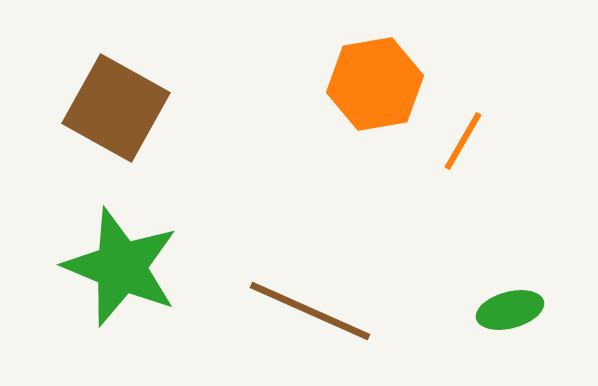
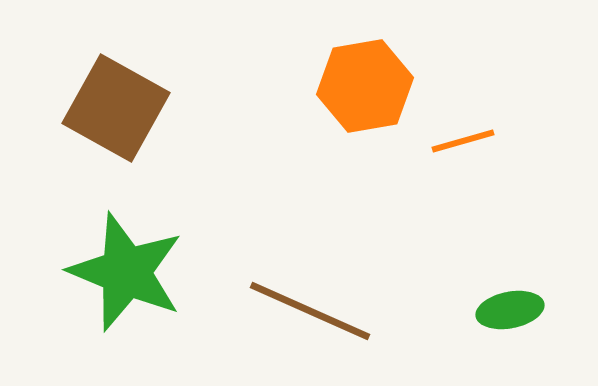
orange hexagon: moved 10 px left, 2 px down
orange line: rotated 44 degrees clockwise
green star: moved 5 px right, 5 px down
green ellipse: rotated 4 degrees clockwise
